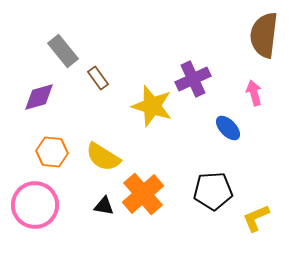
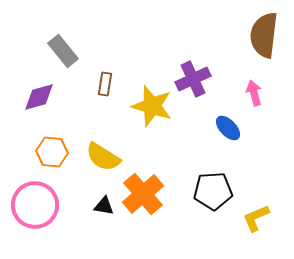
brown rectangle: moved 7 px right, 6 px down; rotated 45 degrees clockwise
